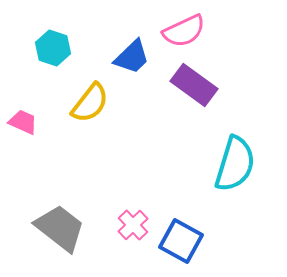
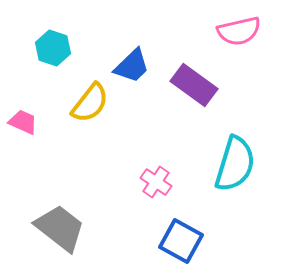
pink semicircle: moved 55 px right; rotated 12 degrees clockwise
blue trapezoid: moved 9 px down
pink cross: moved 23 px right, 43 px up; rotated 12 degrees counterclockwise
